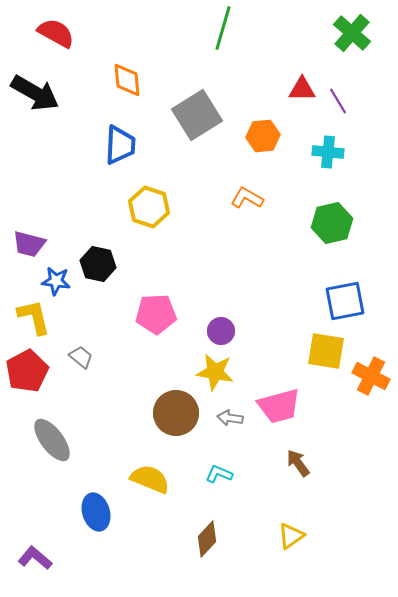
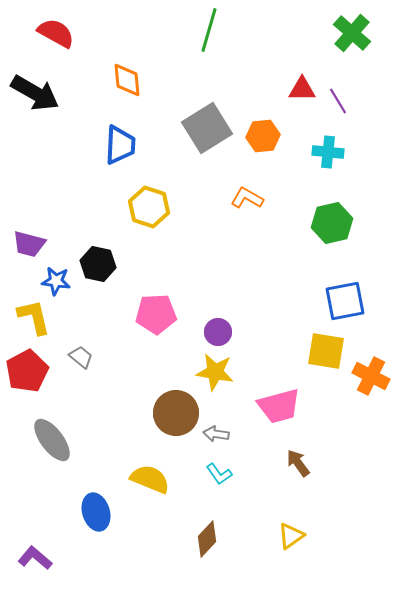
green line: moved 14 px left, 2 px down
gray square: moved 10 px right, 13 px down
purple circle: moved 3 px left, 1 px down
gray arrow: moved 14 px left, 16 px down
cyan L-shape: rotated 148 degrees counterclockwise
